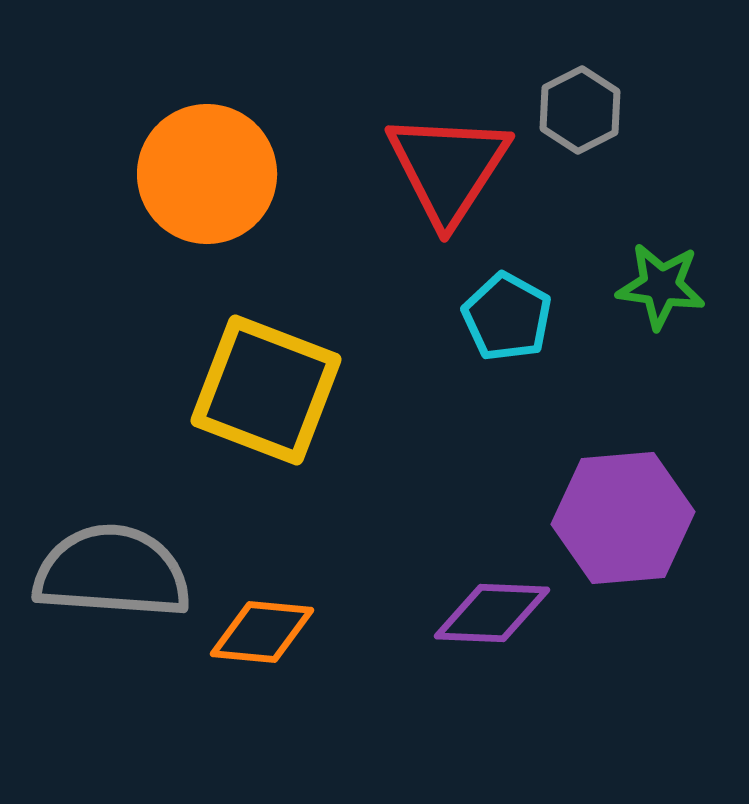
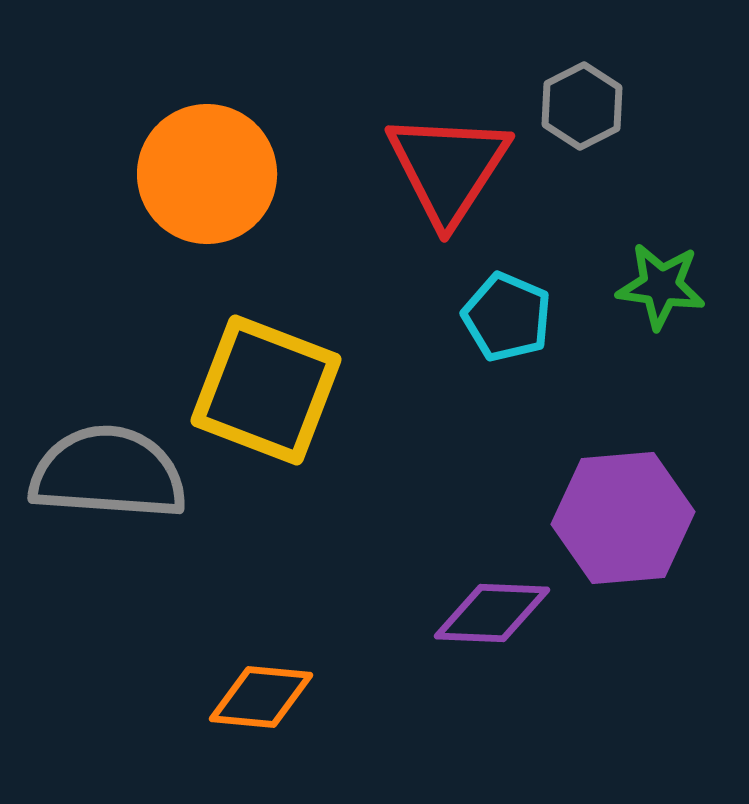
gray hexagon: moved 2 px right, 4 px up
cyan pentagon: rotated 6 degrees counterclockwise
gray semicircle: moved 4 px left, 99 px up
orange diamond: moved 1 px left, 65 px down
